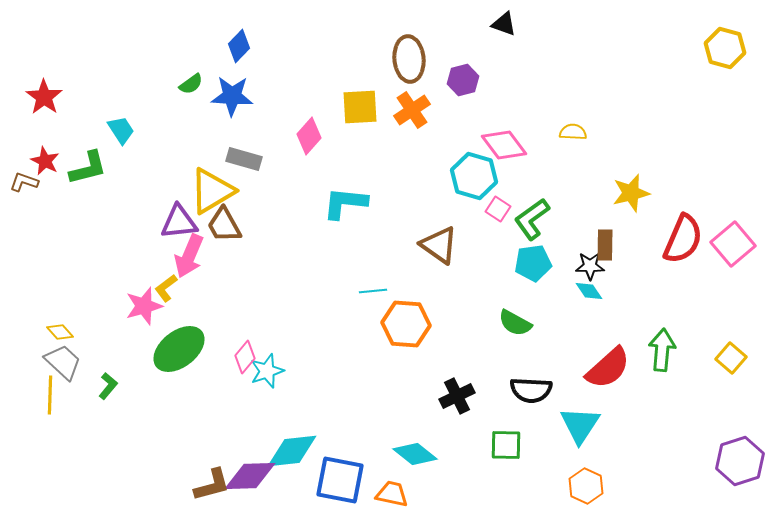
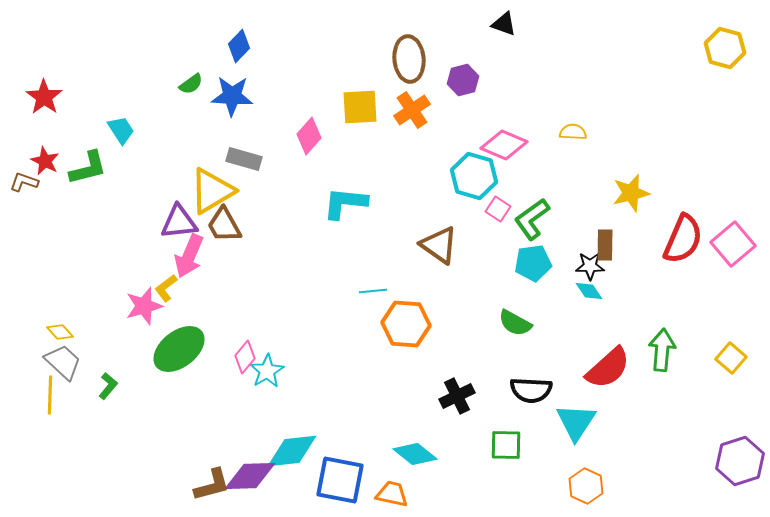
pink diamond at (504, 145): rotated 30 degrees counterclockwise
cyan star at (267, 371): rotated 12 degrees counterclockwise
cyan triangle at (580, 425): moved 4 px left, 3 px up
